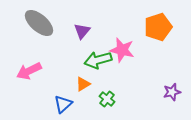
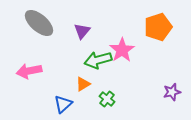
pink star: rotated 25 degrees clockwise
pink arrow: rotated 15 degrees clockwise
